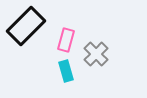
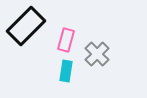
gray cross: moved 1 px right
cyan rectangle: rotated 25 degrees clockwise
